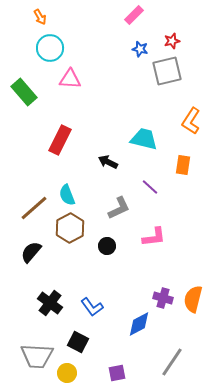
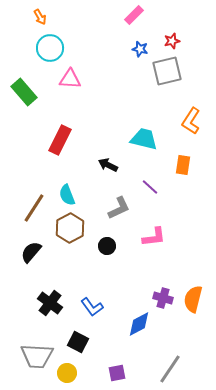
black arrow: moved 3 px down
brown line: rotated 16 degrees counterclockwise
gray line: moved 2 px left, 7 px down
